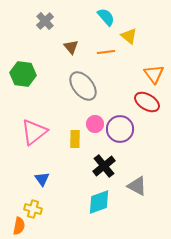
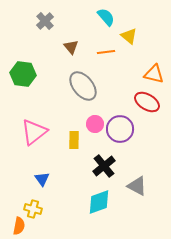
orange triangle: rotated 40 degrees counterclockwise
yellow rectangle: moved 1 px left, 1 px down
